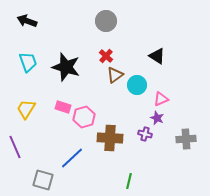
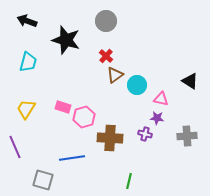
black triangle: moved 33 px right, 25 px down
cyan trapezoid: rotated 35 degrees clockwise
black star: moved 27 px up
pink triangle: rotated 35 degrees clockwise
purple star: rotated 16 degrees counterclockwise
gray cross: moved 1 px right, 3 px up
blue line: rotated 35 degrees clockwise
